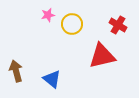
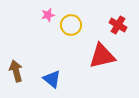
yellow circle: moved 1 px left, 1 px down
